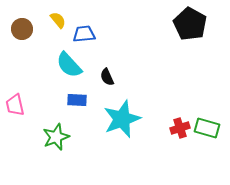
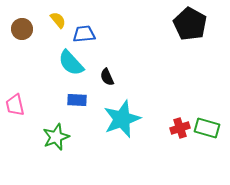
cyan semicircle: moved 2 px right, 2 px up
